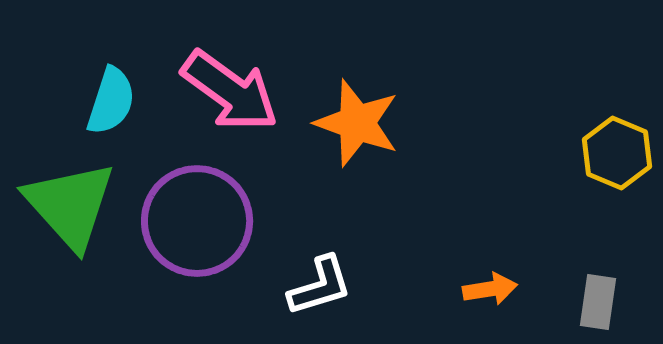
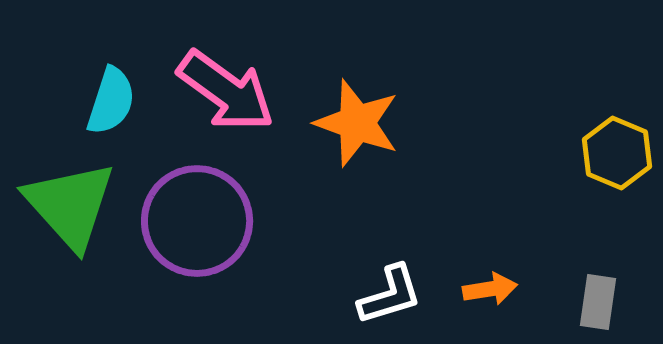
pink arrow: moved 4 px left
white L-shape: moved 70 px right, 9 px down
